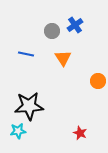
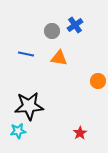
orange triangle: moved 4 px left; rotated 48 degrees counterclockwise
red star: rotated 16 degrees clockwise
